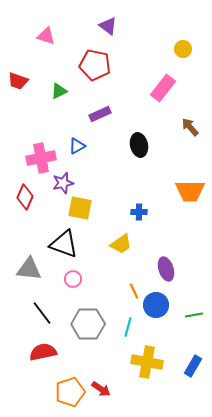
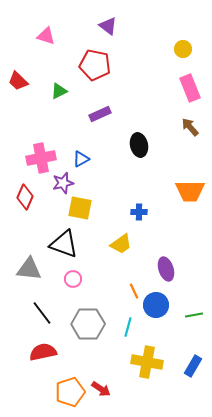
red trapezoid: rotated 25 degrees clockwise
pink rectangle: moved 27 px right; rotated 60 degrees counterclockwise
blue triangle: moved 4 px right, 13 px down
